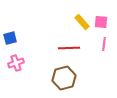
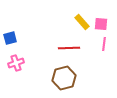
pink square: moved 2 px down
